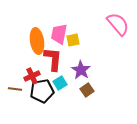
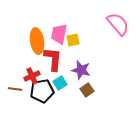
purple star: rotated 18 degrees counterclockwise
